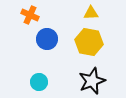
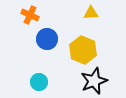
yellow hexagon: moved 6 px left, 8 px down; rotated 12 degrees clockwise
black star: moved 2 px right
